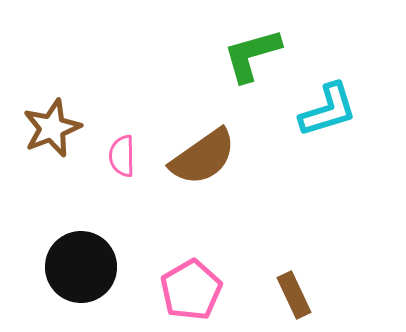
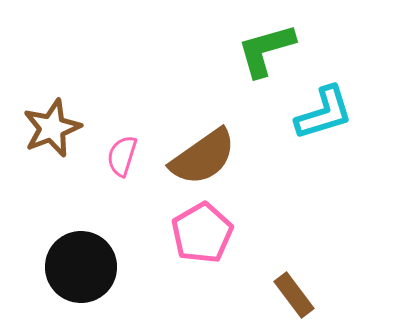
green L-shape: moved 14 px right, 5 px up
cyan L-shape: moved 4 px left, 3 px down
pink semicircle: rotated 18 degrees clockwise
pink pentagon: moved 11 px right, 57 px up
brown rectangle: rotated 12 degrees counterclockwise
